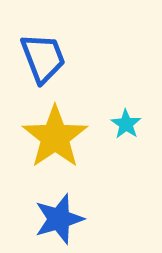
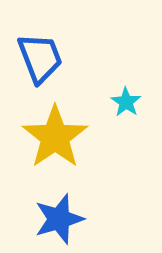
blue trapezoid: moved 3 px left
cyan star: moved 22 px up
